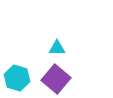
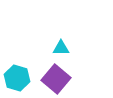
cyan triangle: moved 4 px right
